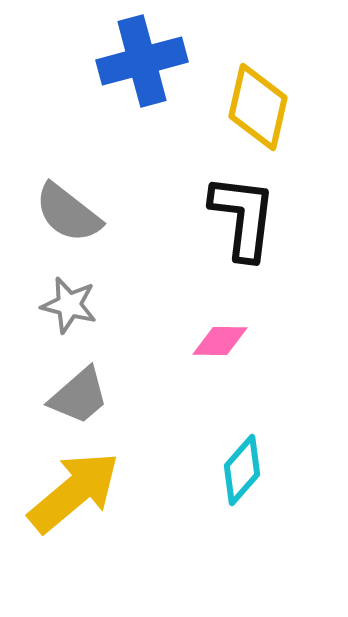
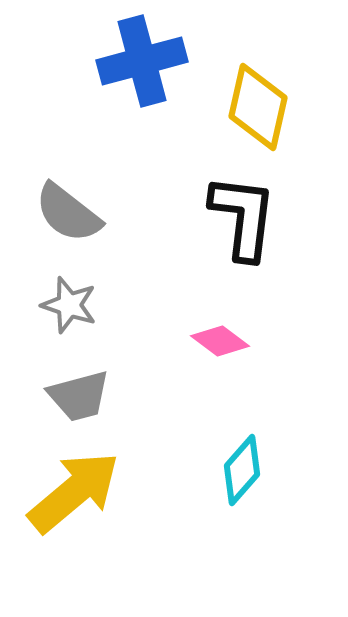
gray star: rotated 4 degrees clockwise
pink diamond: rotated 36 degrees clockwise
gray trapezoid: rotated 26 degrees clockwise
